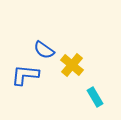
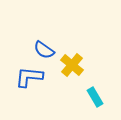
blue L-shape: moved 4 px right, 2 px down
